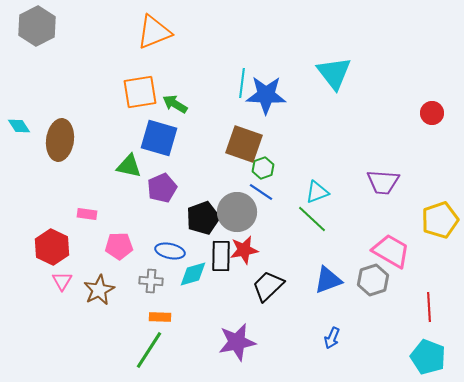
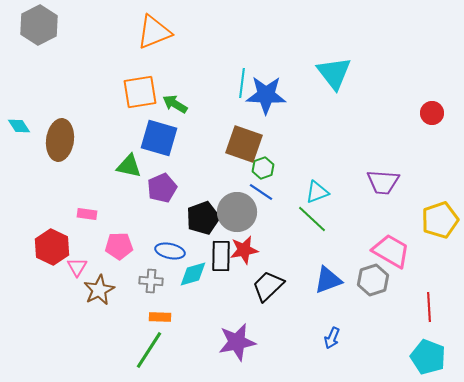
gray hexagon at (37, 26): moved 2 px right, 1 px up
pink triangle at (62, 281): moved 15 px right, 14 px up
